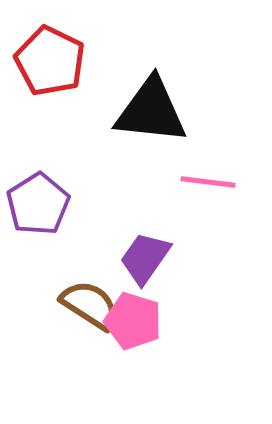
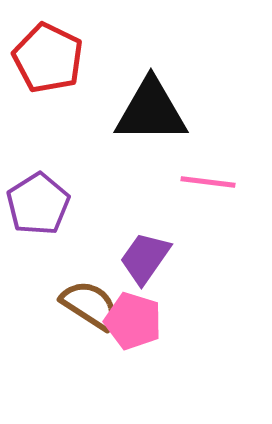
red pentagon: moved 2 px left, 3 px up
black triangle: rotated 6 degrees counterclockwise
